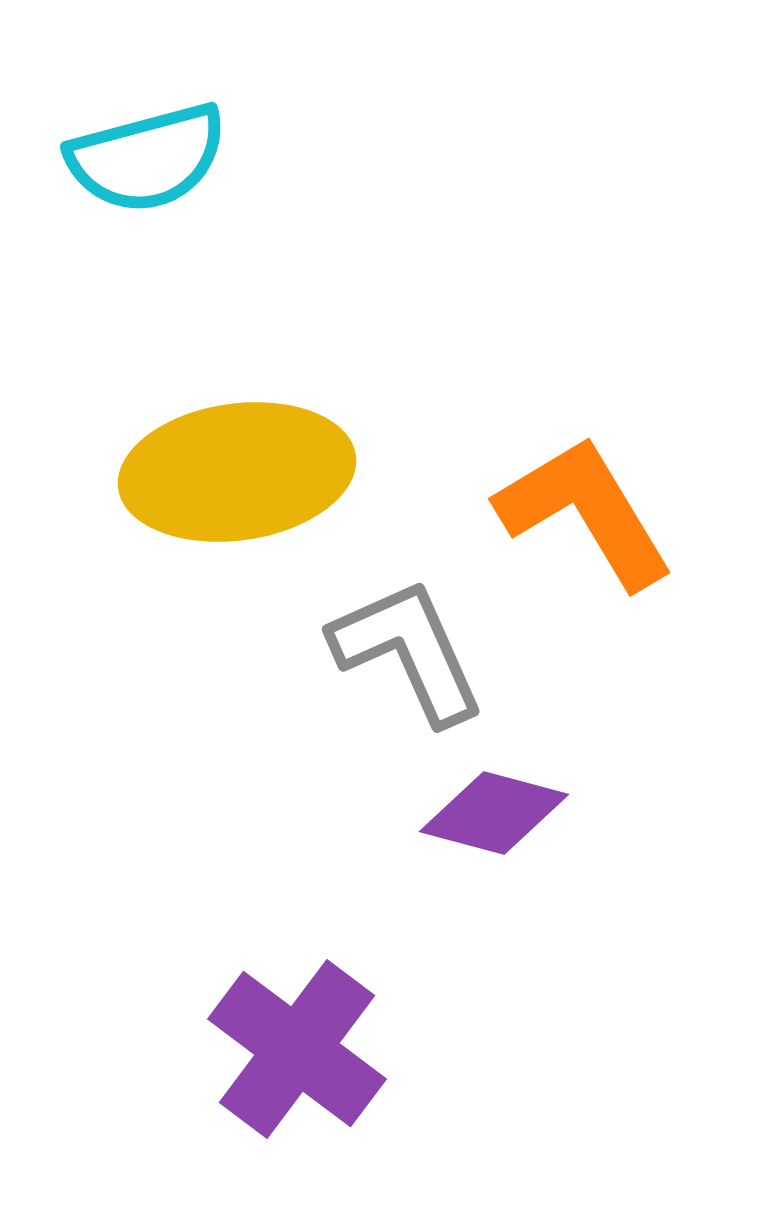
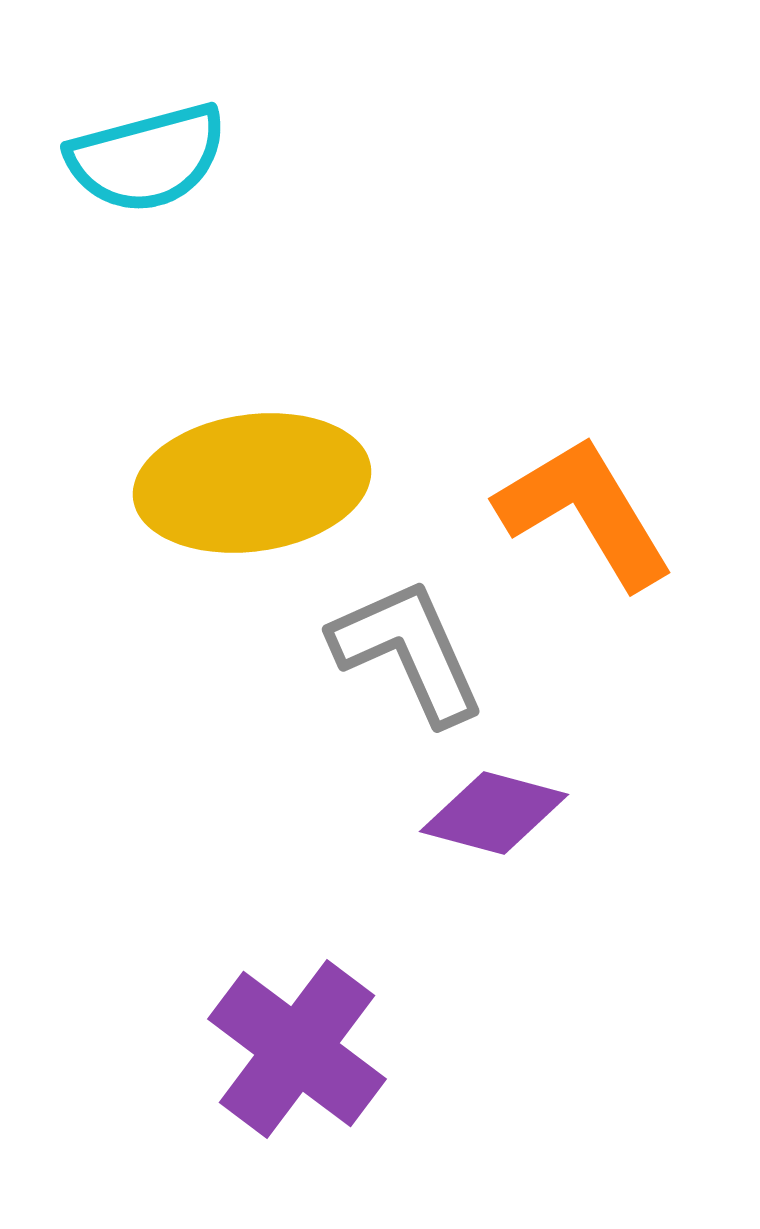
yellow ellipse: moved 15 px right, 11 px down
